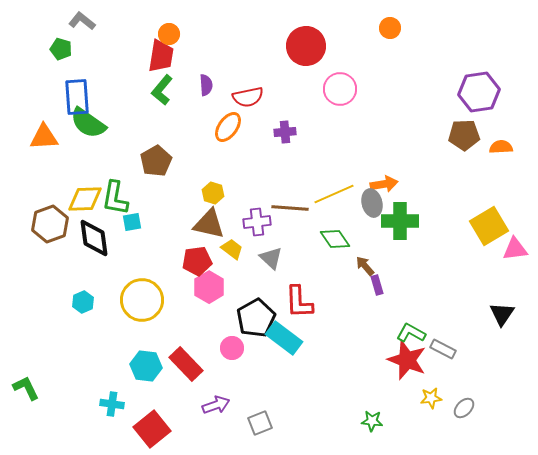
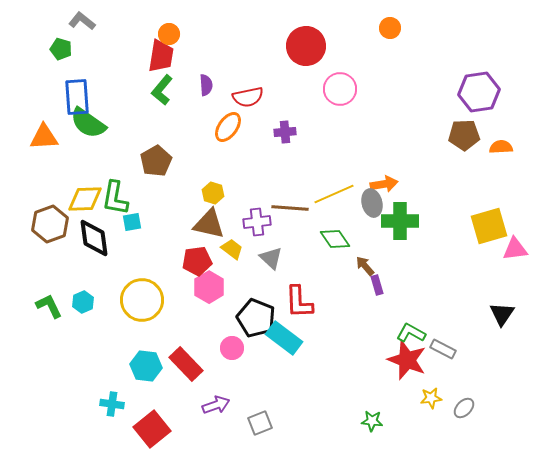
yellow square at (489, 226): rotated 15 degrees clockwise
black pentagon at (256, 318): rotated 21 degrees counterclockwise
green L-shape at (26, 388): moved 23 px right, 82 px up
